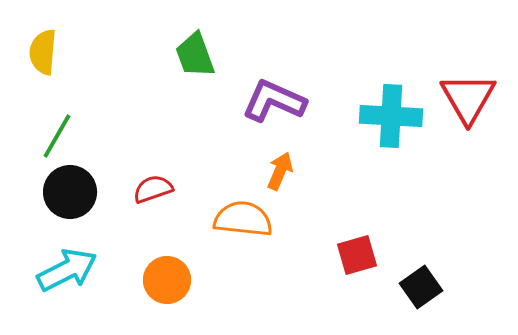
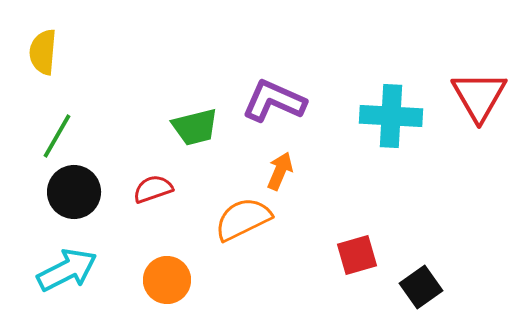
green trapezoid: moved 72 px down; rotated 84 degrees counterclockwise
red triangle: moved 11 px right, 2 px up
black circle: moved 4 px right
orange semicircle: rotated 32 degrees counterclockwise
